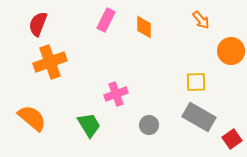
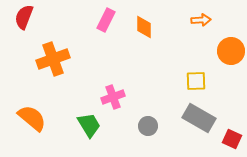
orange arrow: rotated 54 degrees counterclockwise
red semicircle: moved 14 px left, 7 px up
orange cross: moved 3 px right, 3 px up
yellow square: moved 1 px up
pink cross: moved 3 px left, 3 px down
gray rectangle: moved 1 px down
gray circle: moved 1 px left, 1 px down
red square: rotated 30 degrees counterclockwise
